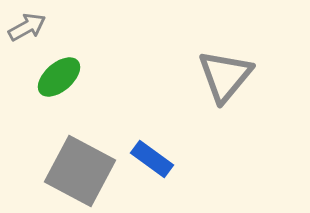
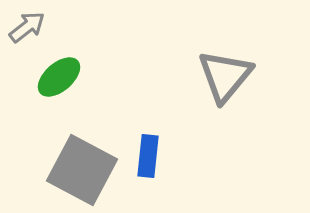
gray arrow: rotated 9 degrees counterclockwise
blue rectangle: moved 4 px left, 3 px up; rotated 60 degrees clockwise
gray square: moved 2 px right, 1 px up
